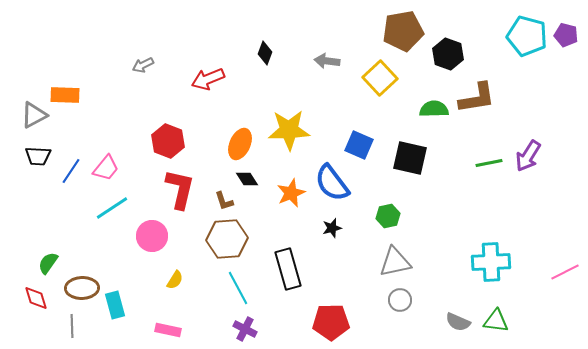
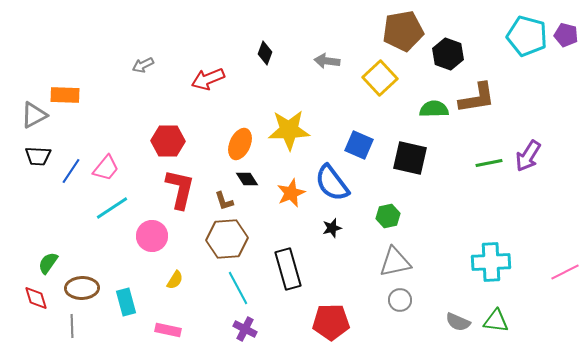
red hexagon at (168, 141): rotated 20 degrees counterclockwise
cyan rectangle at (115, 305): moved 11 px right, 3 px up
